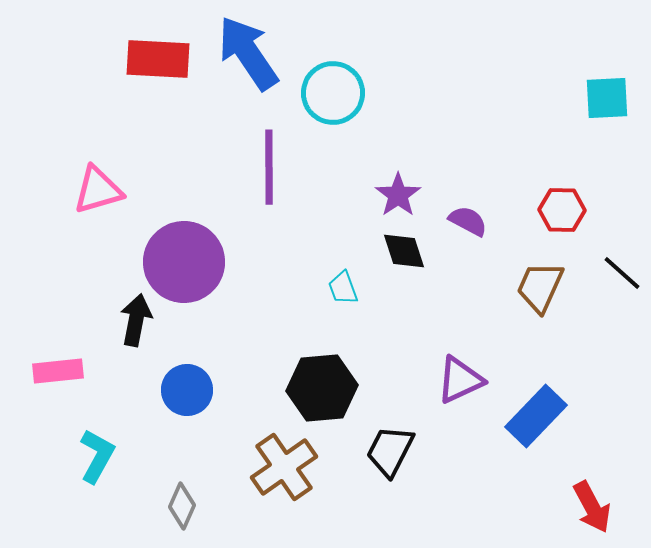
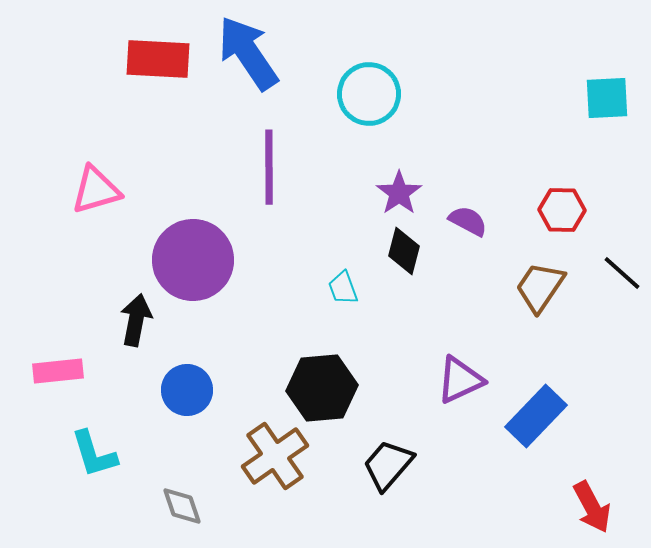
cyan circle: moved 36 px right, 1 px down
pink triangle: moved 2 px left
purple star: moved 1 px right, 2 px up
black diamond: rotated 33 degrees clockwise
purple circle: moved 9 px right, 2 px up
brown trapezoid: rotated 10 degrees clockwise
black trapezoid: moved 2 px left, 14 px down; rotated 14 degrees clockwise
cyan L-shape: moved 3 px left, 2 px up; rotated 134 degrees clockwise
brown cross: moved 9 px left, 11 px up
gray diamond: rotated 42 degrees counterclockwise
